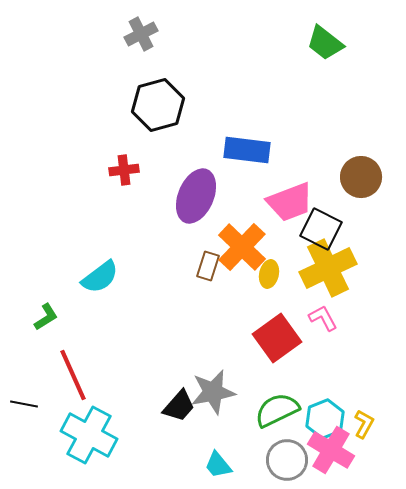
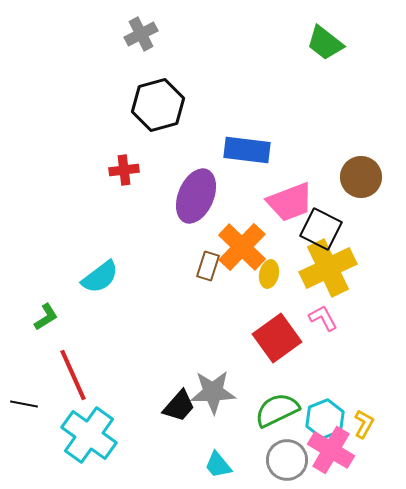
gray star: rotated 9 degrees clockwise
cyan cross: rotated 8 degrees clockwise
